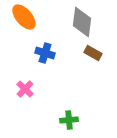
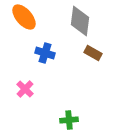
gray diamond: moved 2 px left, 1 px up
